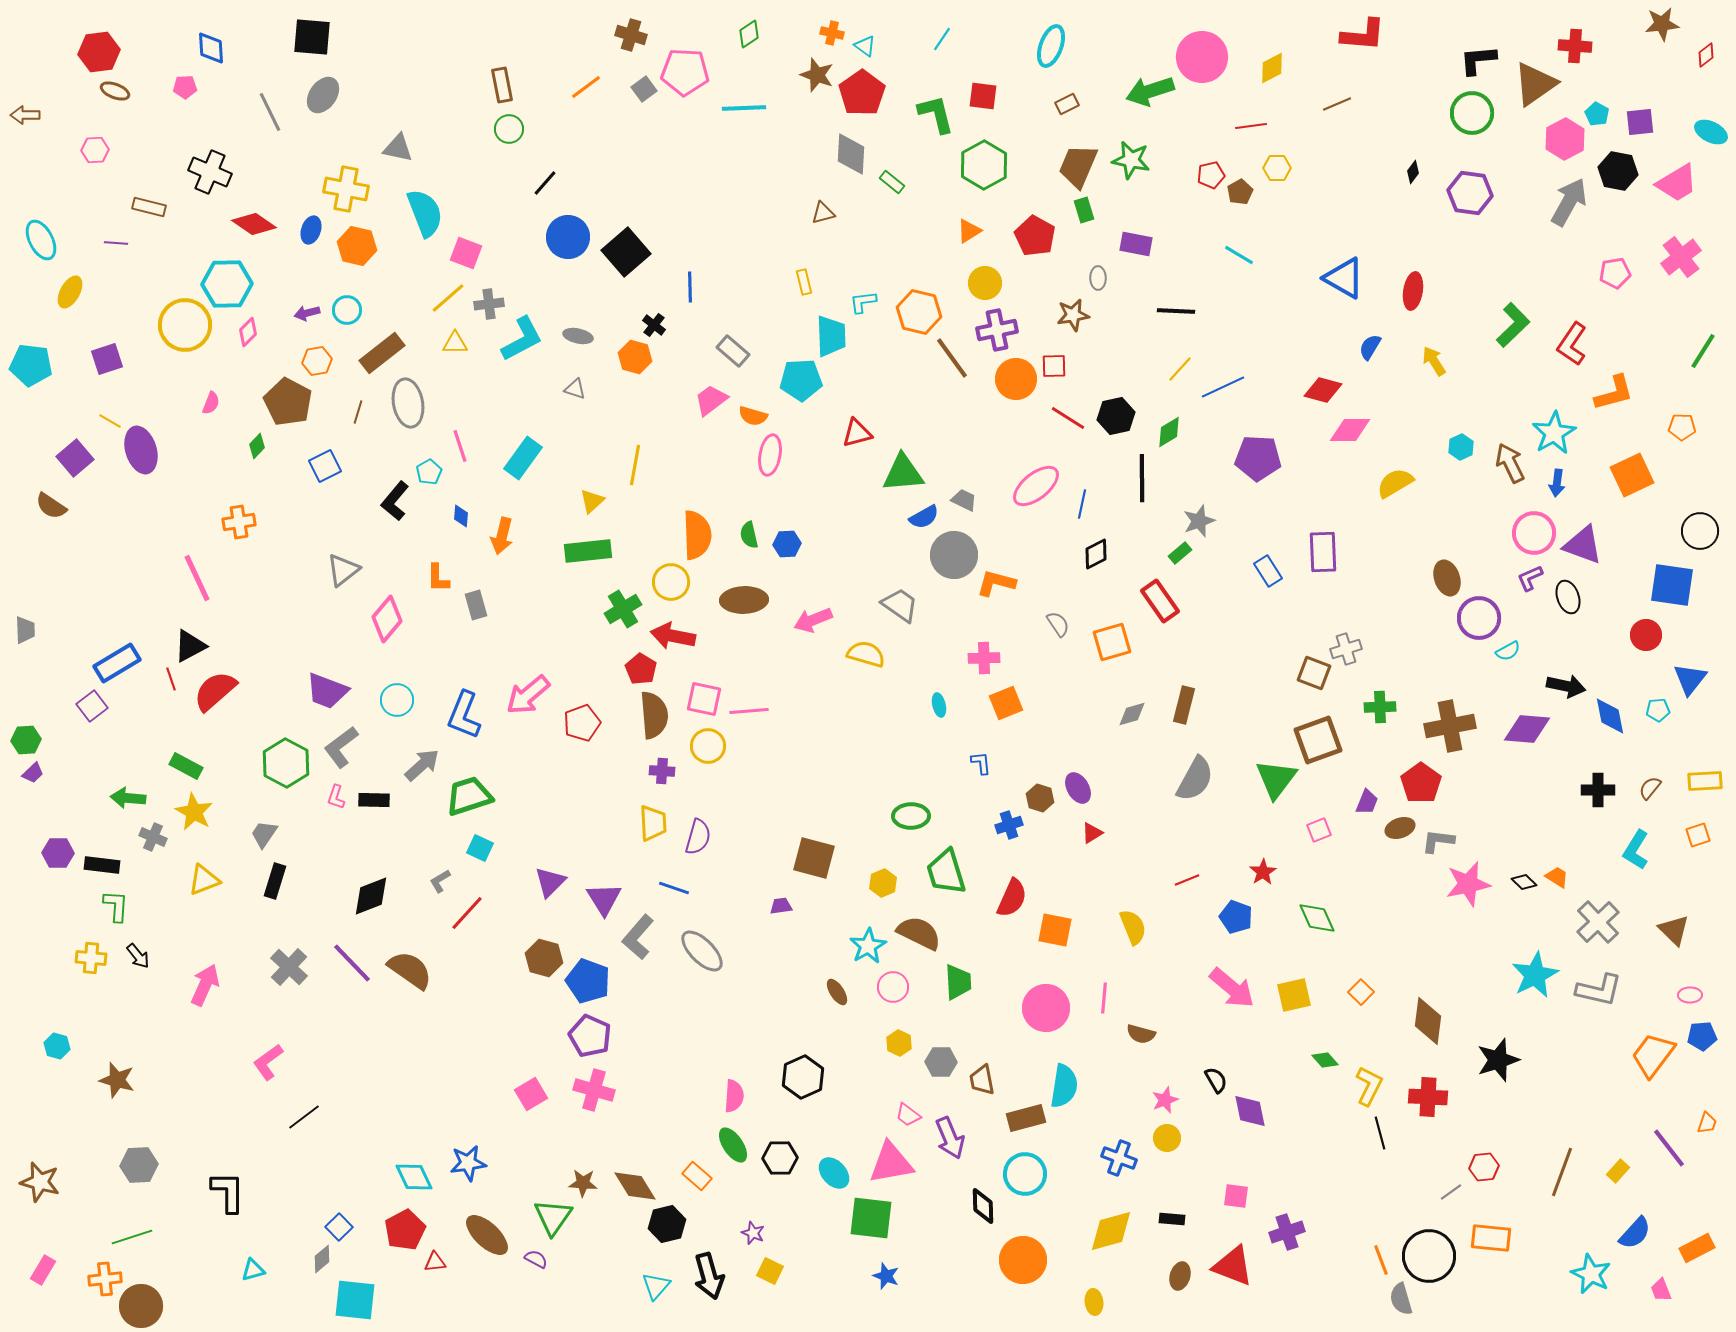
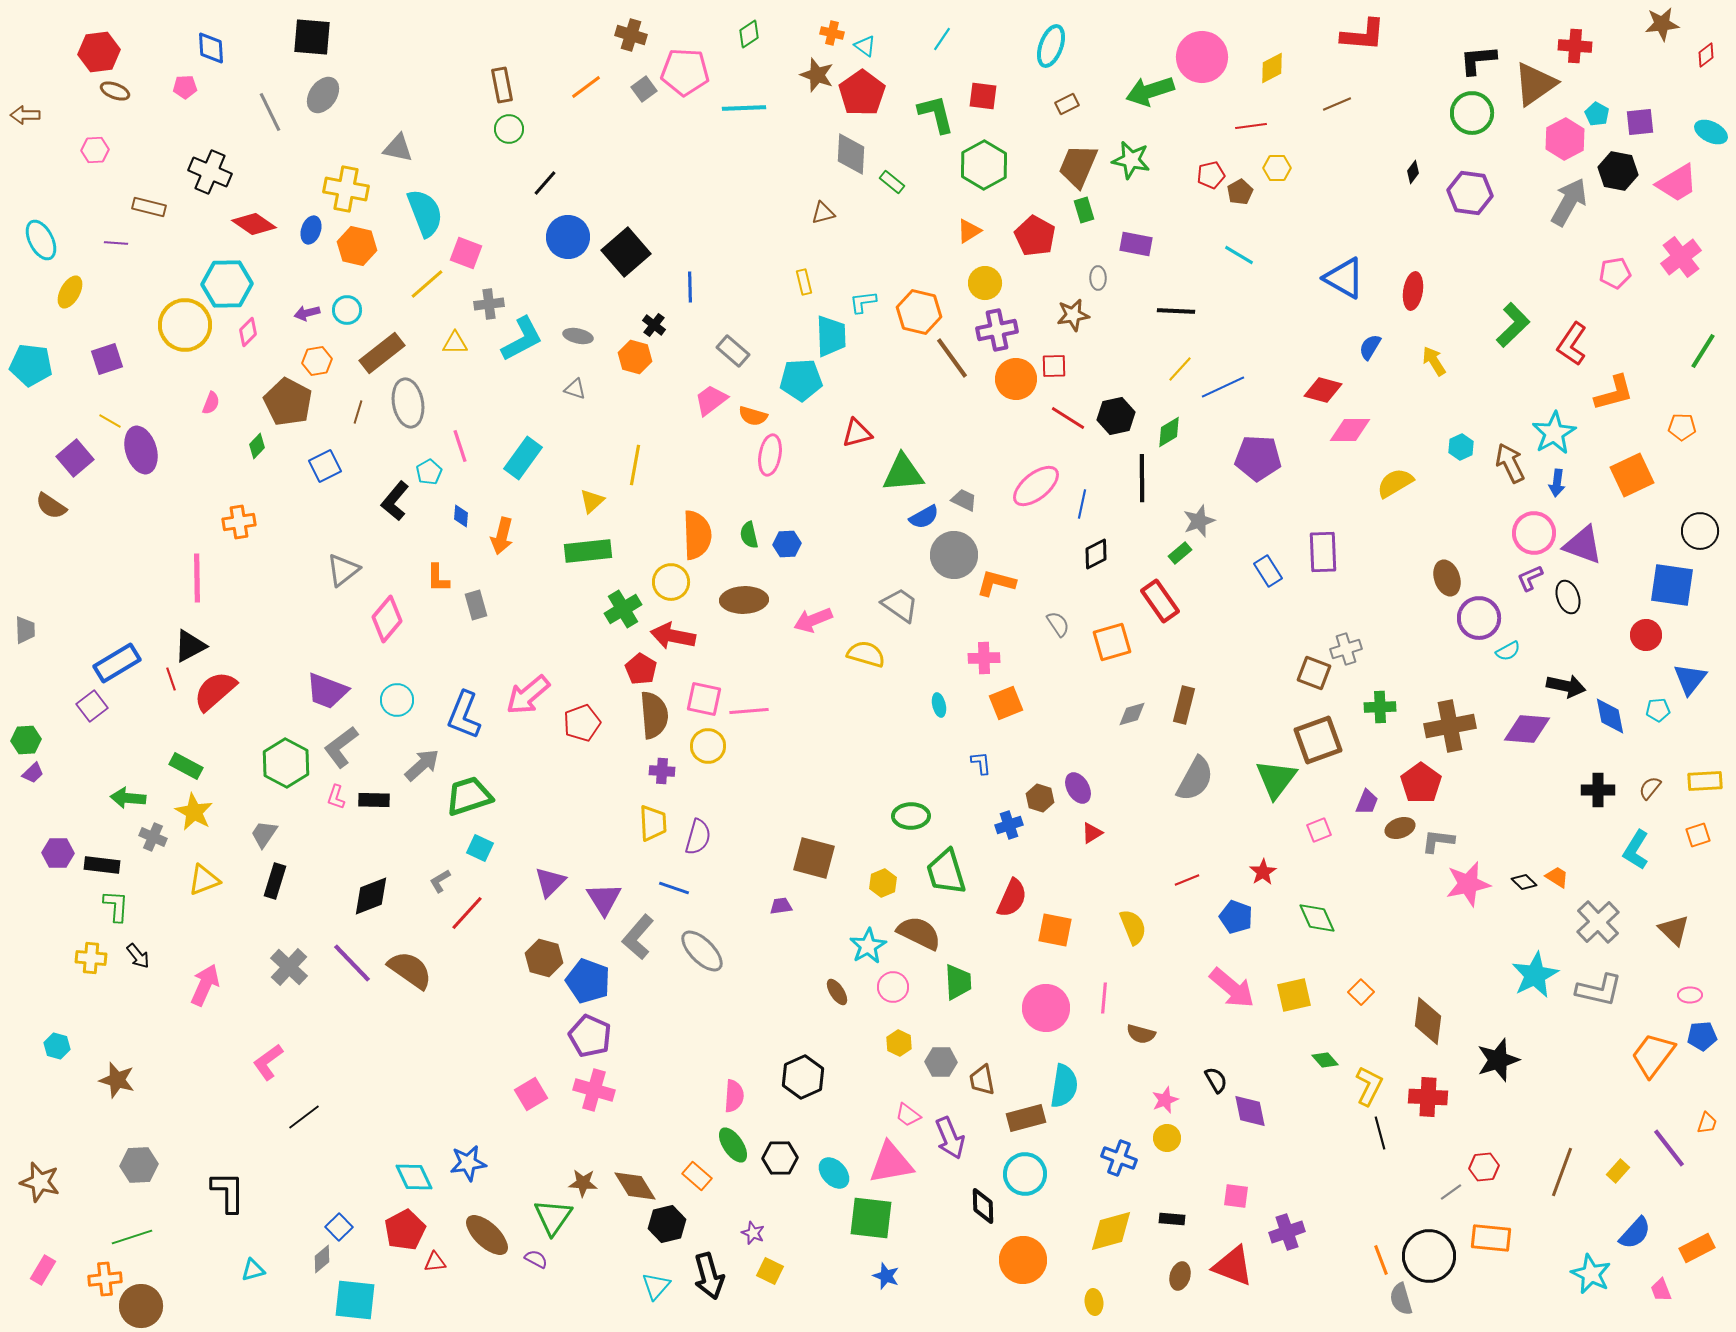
yellow line at (448, 298): moved 21 px left, 14 px up
pink line at (197, 578): rotated 24 degrees clockwise
